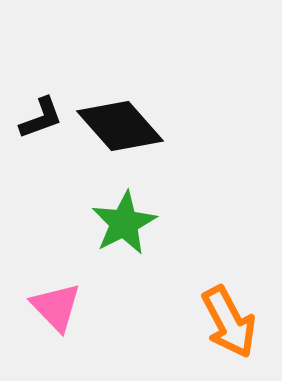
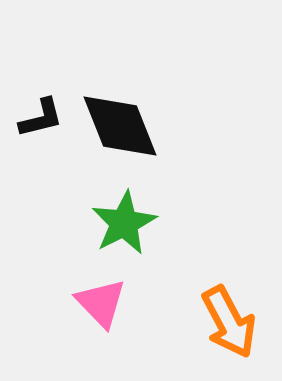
black L-shape: rotated 6 degrees clockwise
black diamond: rotated 20 degrees clockwise
pink triangle: moved 45 px right, 4 px up
